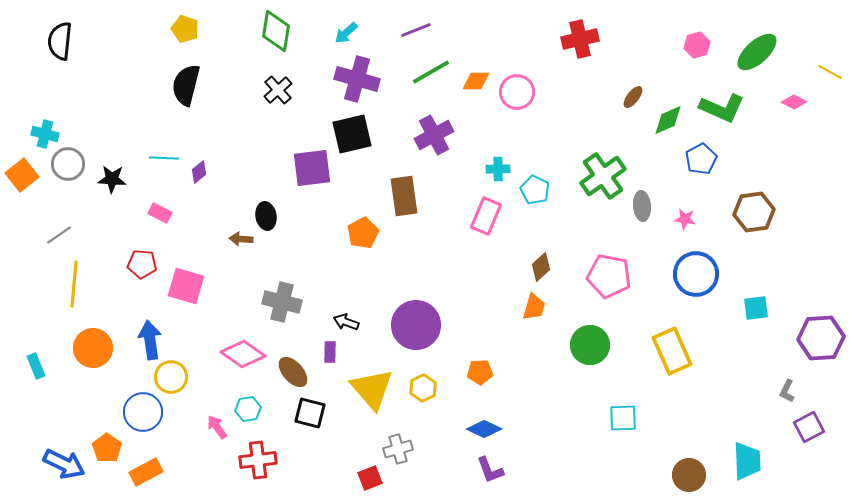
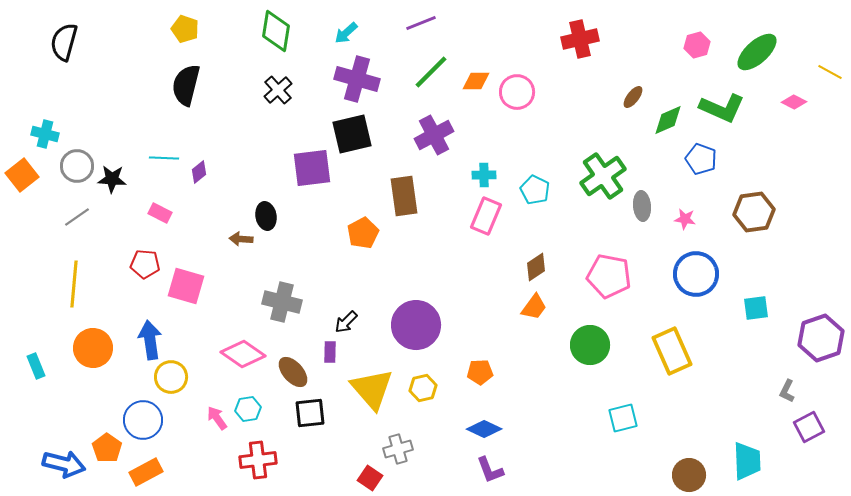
purple line at (416, 30): moved 5 px right, 7 px up
black semicircle at (60, 41): moved 4 px right, 1 px down; rotated 9 degrees clockwise
green line at (431, 72): rotated 15 degrees counterclockwise
blue pentagon at (701, 159): rotated 24 degrees counterclockwise
gray circle at (68, 164): moved 9 px right, 2 px down
cyan cross at (498, 169): moved 14 px left, 6 px down
gray line at (59, 235): moved 18 px right, 18 px up
red pentagon at (142, 264): moved 3 px right
brown diamond at (541, 267): moved 5 px left; rotated 8 degrees clockwise
orange trapezoid at (534, 307): rotated 20 degrees clockwise
black arrow at (346, 322): rotated 65 degrees counterclockwise
purple hexagon at (821, 338): rotated 15 degrees counterclockwise
yellow hexagon at (423, 388): rotated 12 degrees clockwise
blue circle at (143, 412): moved 8 px down
black square at (310, 413): rotated 20 degrees counterclockwise
cyan square at (623, 418): rotated 12 degrees counterclockwise
pink arrow at (217, 427): moved 9 px up
blue arrow at (64, 464): rotated 12 degrees counterclockwise
red square at (370, 478): rotated 35 degrees counterclockwise
